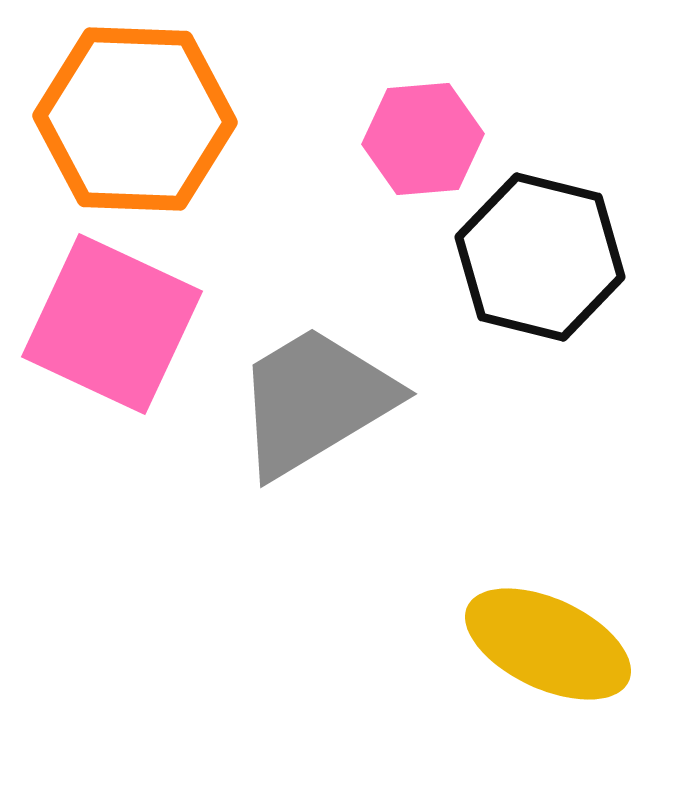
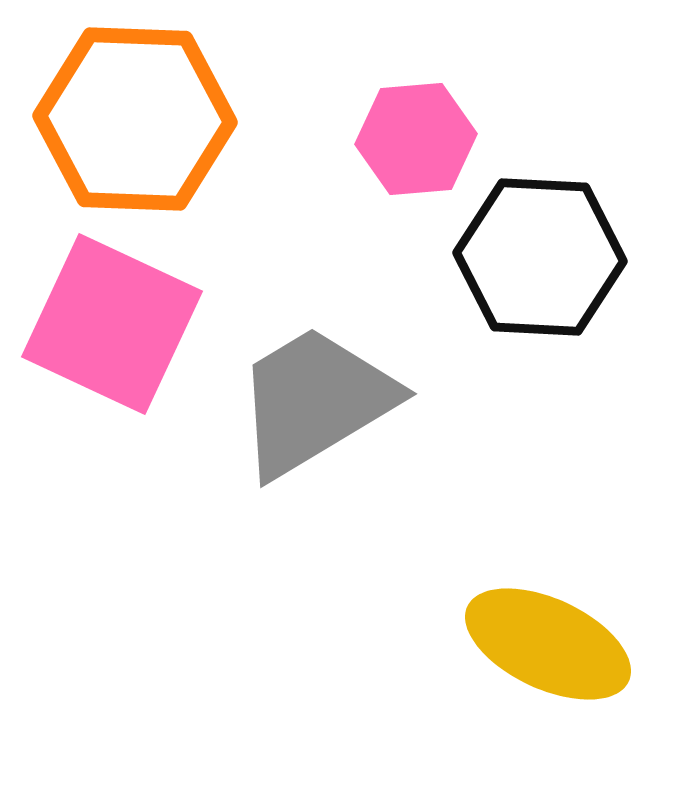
pink hexagon: moved 7 px left
black hexagon: rotated 11 degrees counterclockwise
